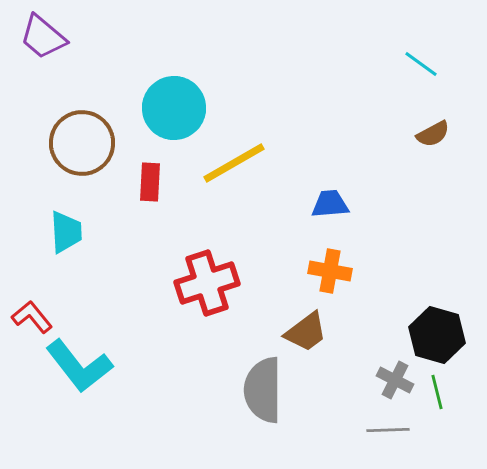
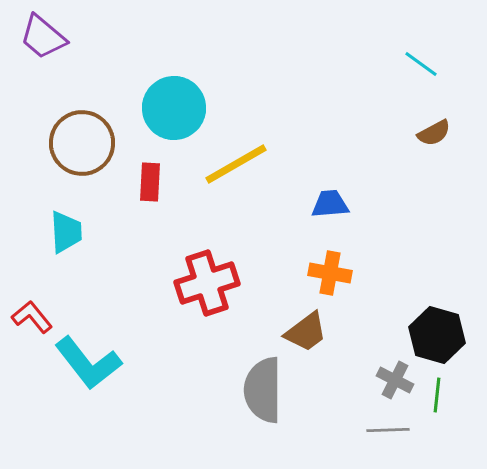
brown semicircle: moved 1 px right, 1 px up
yellow line: moved 2 px right, 1 px down
orange cross: moved 2 px down
cyan L-shape: moved 9 px right, 3 px up
green line: moved 3 px down; rotated 20 degrees clockwise
